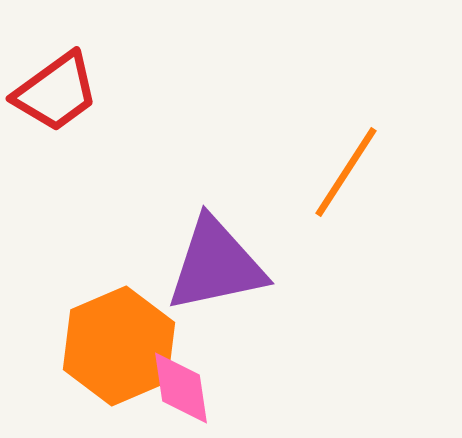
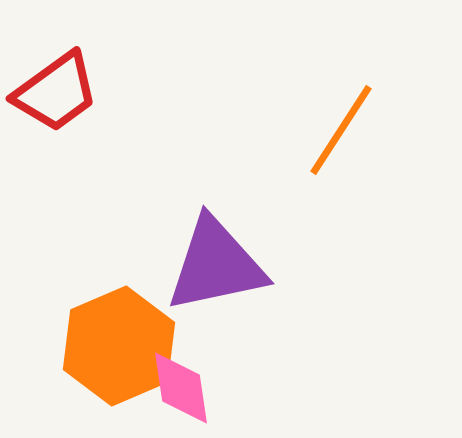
orange line: moved 5 px left, 42 px up
